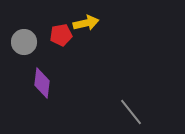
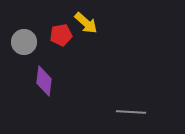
yellow arrow: rotated 55 degrees clockwise
purple diamond: moved 2 px right, 2 px up
gray line: rotated 48 degrees counterclockwise
